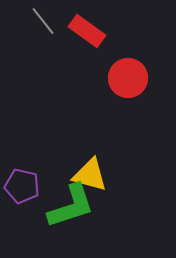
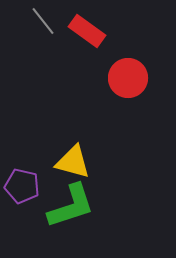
yellow triangle: moved 17 px left, 13 px up
